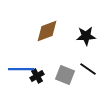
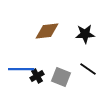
brown diamond: rotated 15 degrees clockwise
black star: moved 1 px left, 2 px up
gray square: moved 4 px left, 2 px down
